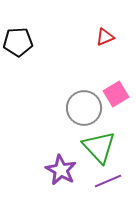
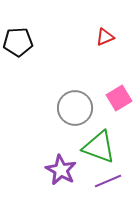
pink square: moved 3 px right, 4 px down
gray circle: moved 9 px left
green triangle: rotated 27 degrees counterclockwise
